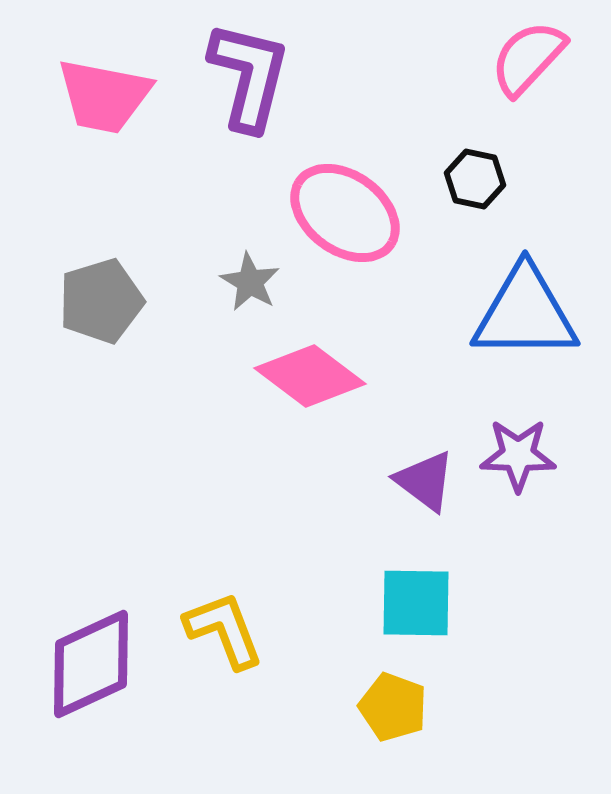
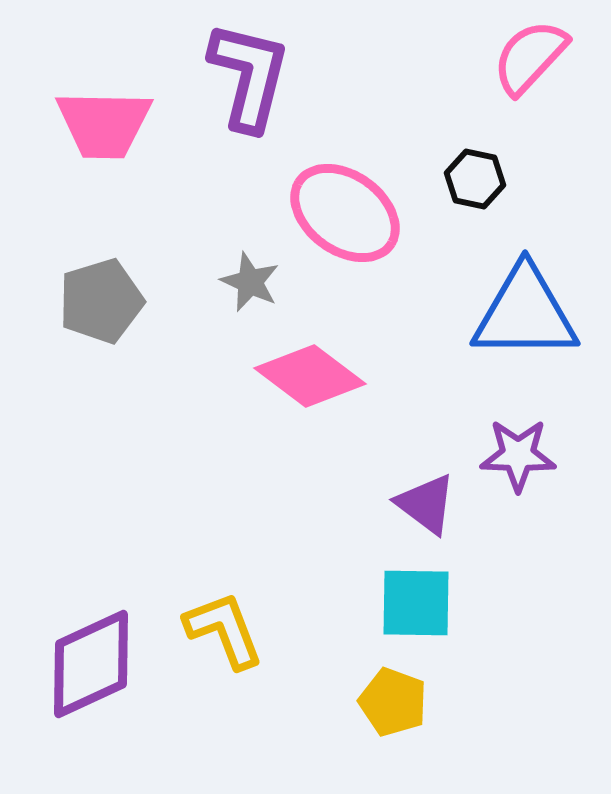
pink semicircle: moved 2 px right, 1 px up
pink trapezoid: moved 28 px down; rotated 10 degrees counterclockwise
gray star: rotated 6 degrees counterclockwise
purple triangle: moved 1 px right, 23 px down
yellow pentagon: moved 5 px up
